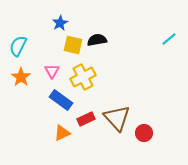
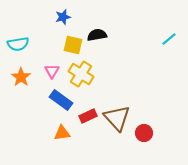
blue star: moved 3 px right, 6 px up; rotated 14 degrees clockwise
black semicircle: moved 5 px up
cyan semicircle: moved 2 px up; rotated 125 degrees counterclockwise
yellow cross: moved 2 px left, 3 px up; rotated 30 degrees counterclockwise
red rectangle: moved 2 px right, 3 px up
orange triangle: rotated 18 degrees clockwise
